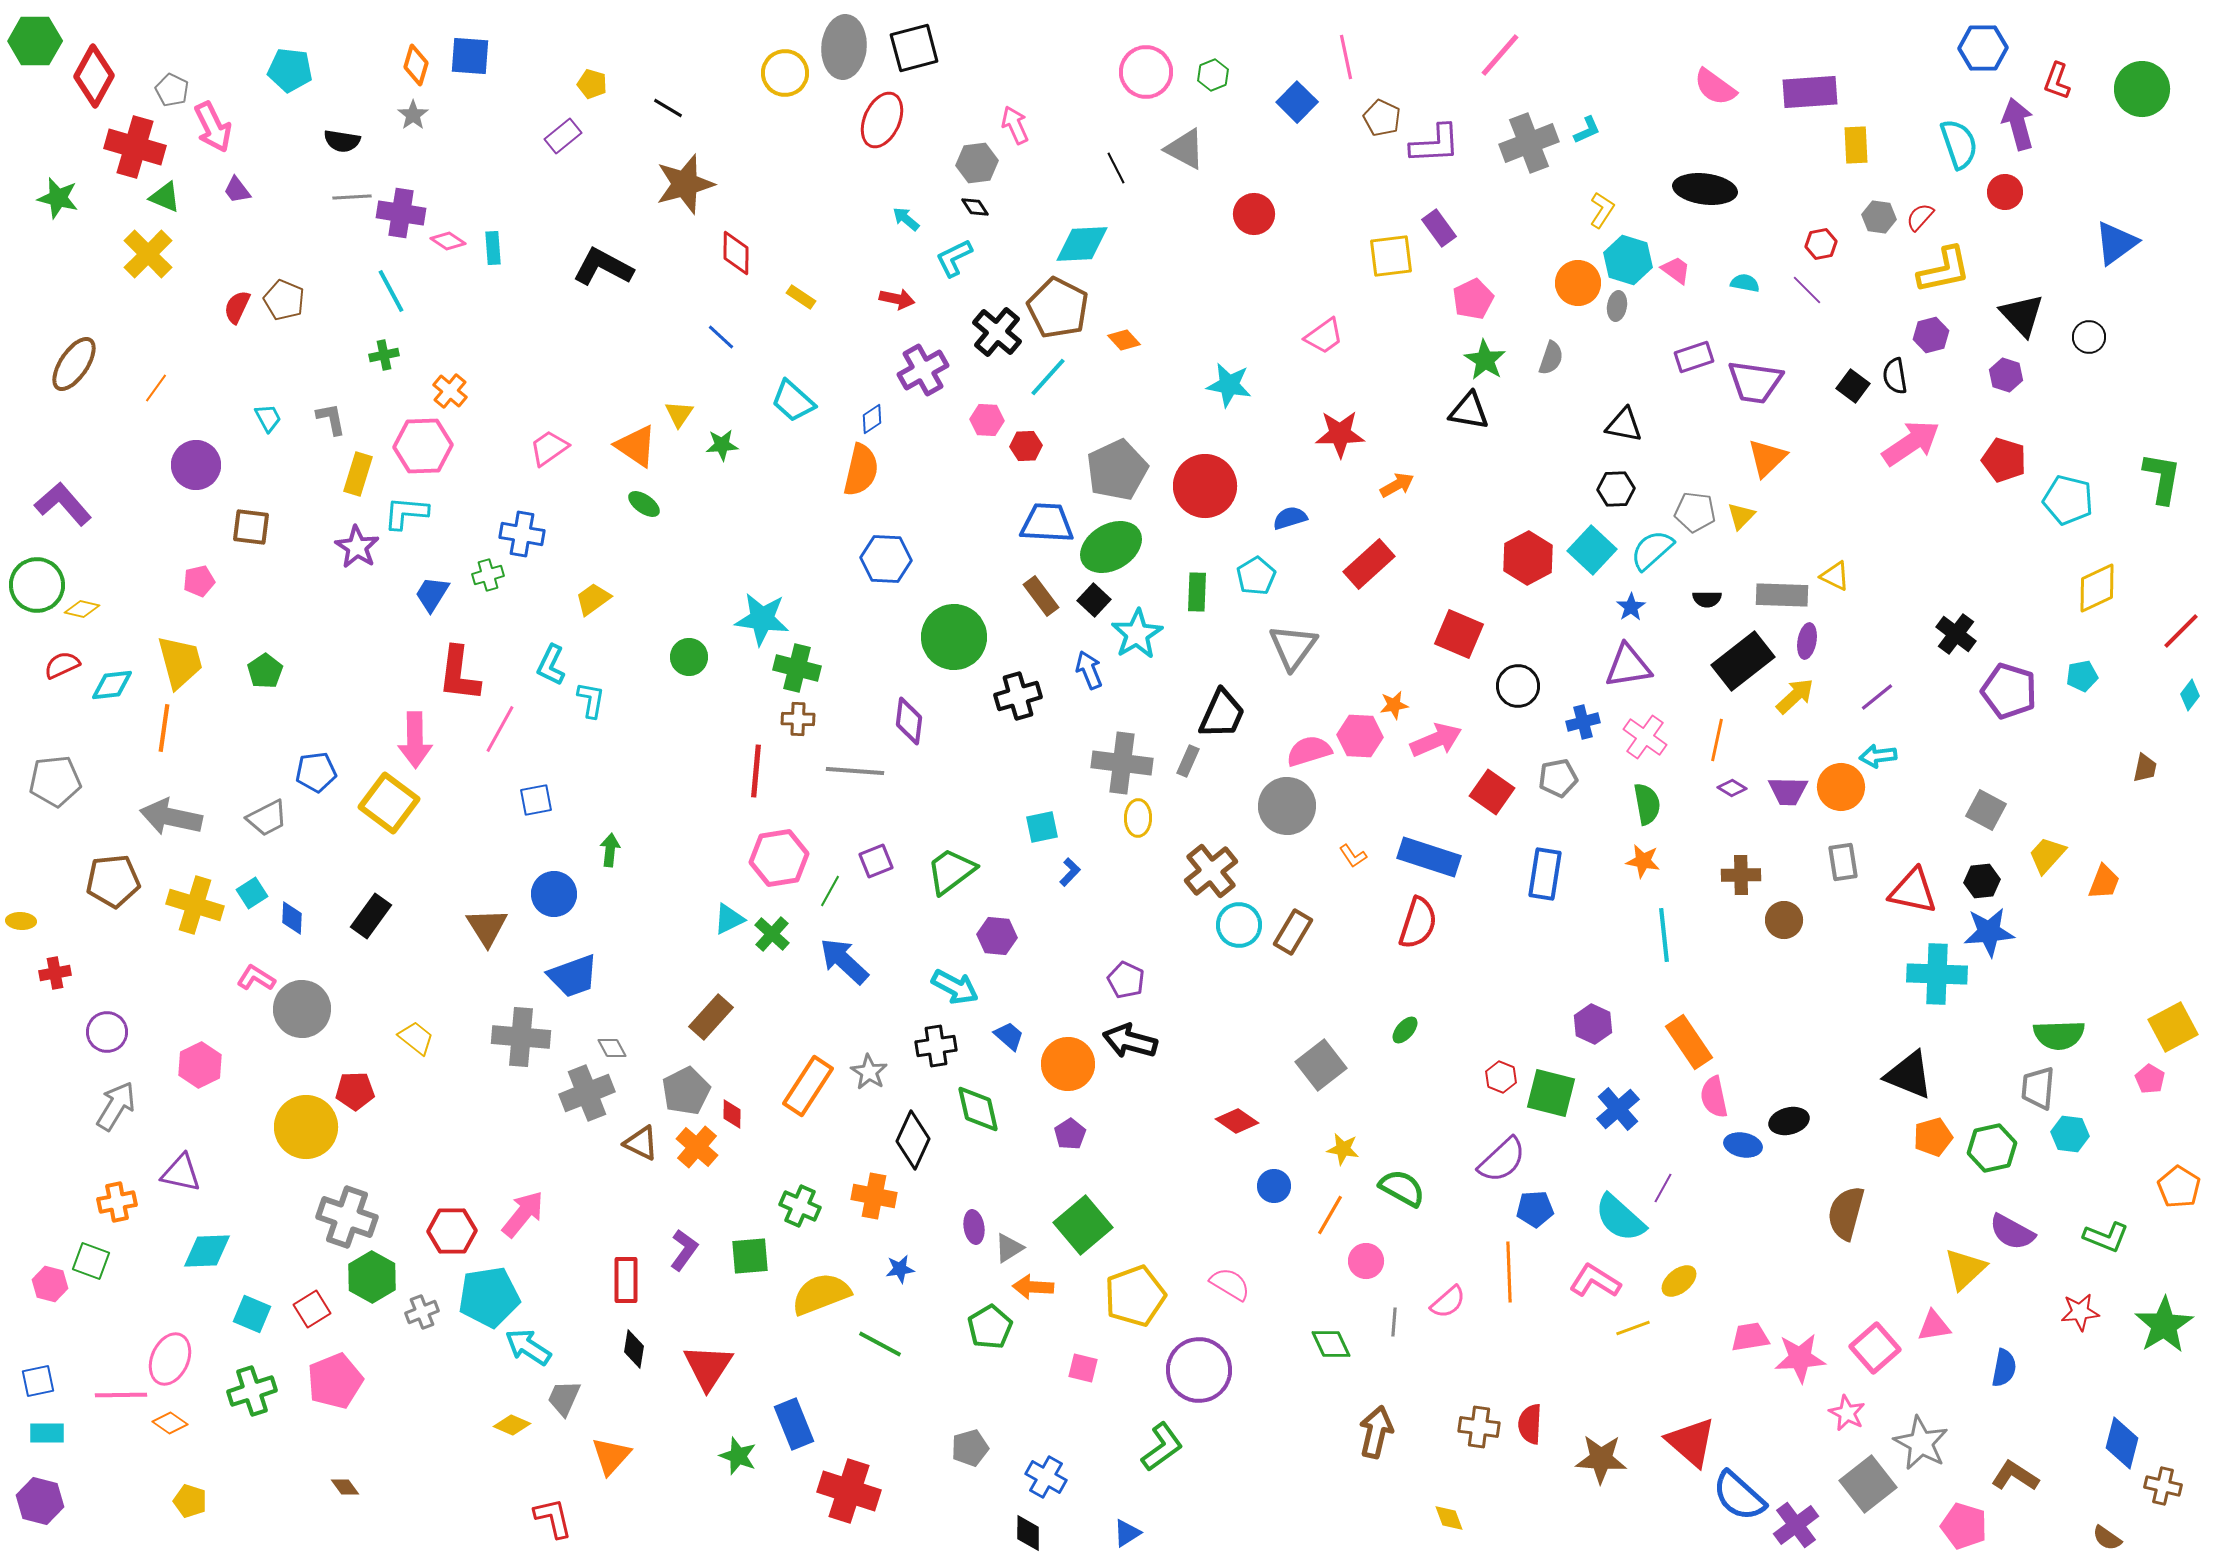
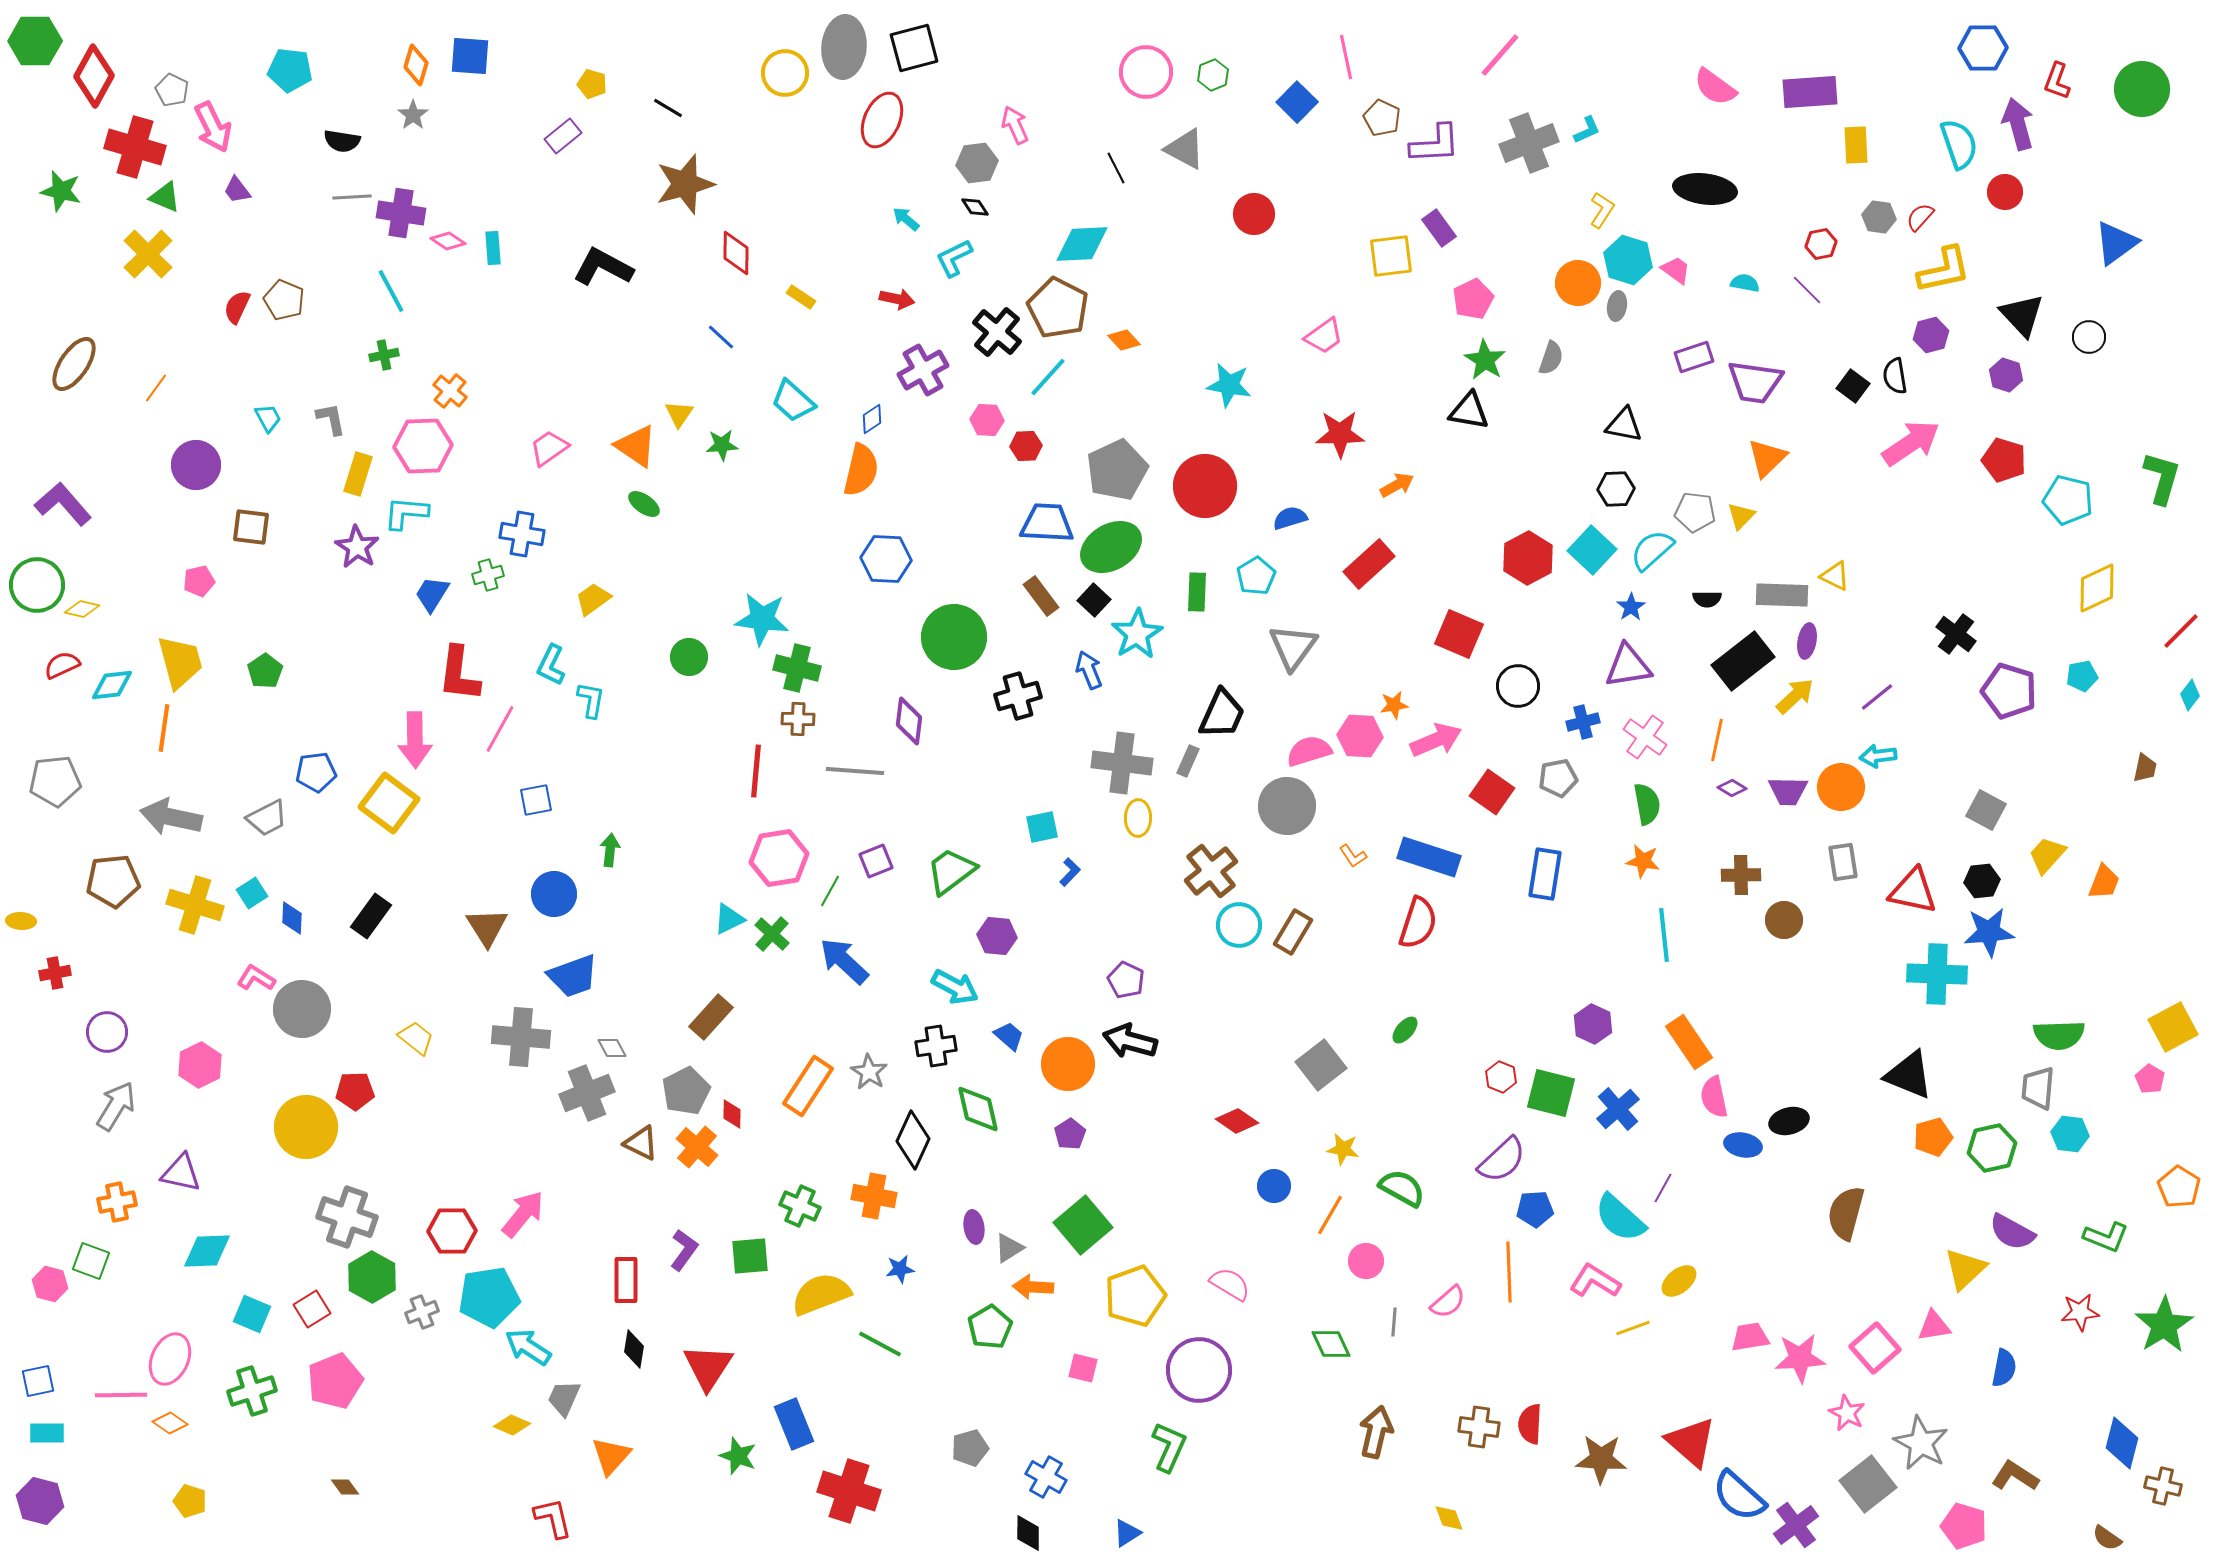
green star at (58, 198): moved 3 px right, 7 px up
green L-shape at (2162, 478): rotated 6 degrees clockwise
green L-shape at (1162, 1447): moved 7 px right; rotated 30 degrees counterclockwise
